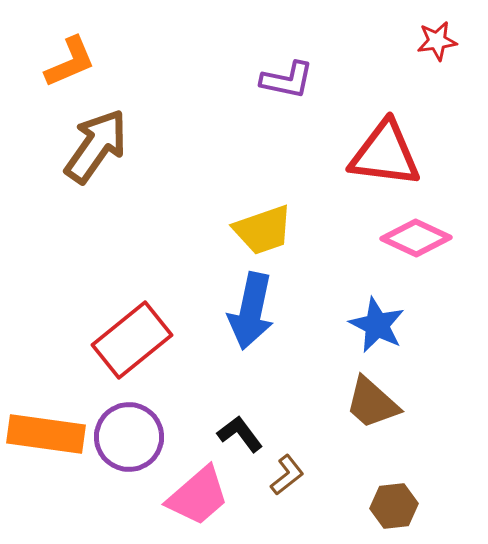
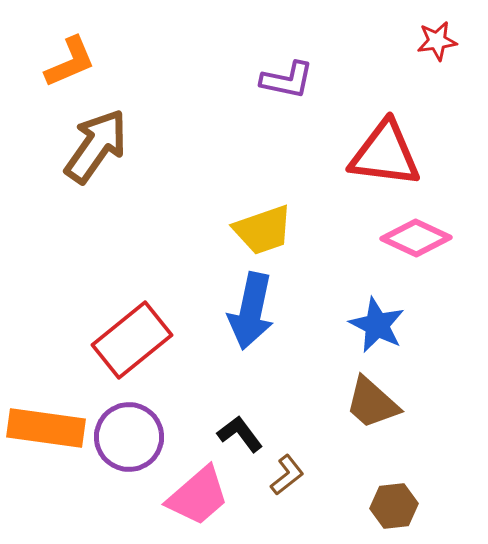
orange rectangle: moved 6 px up
